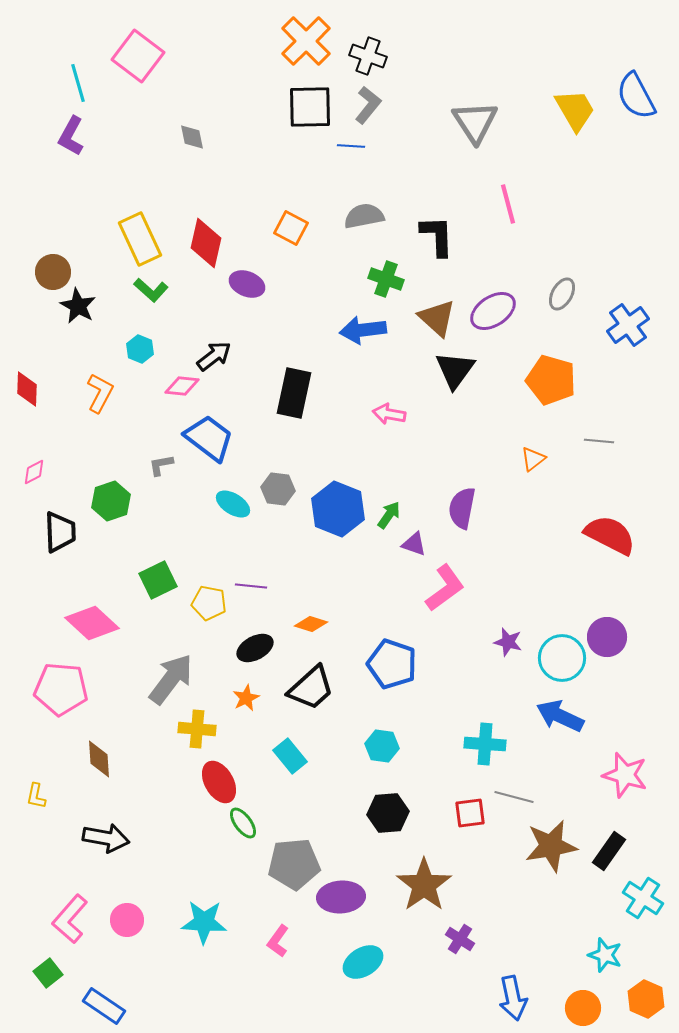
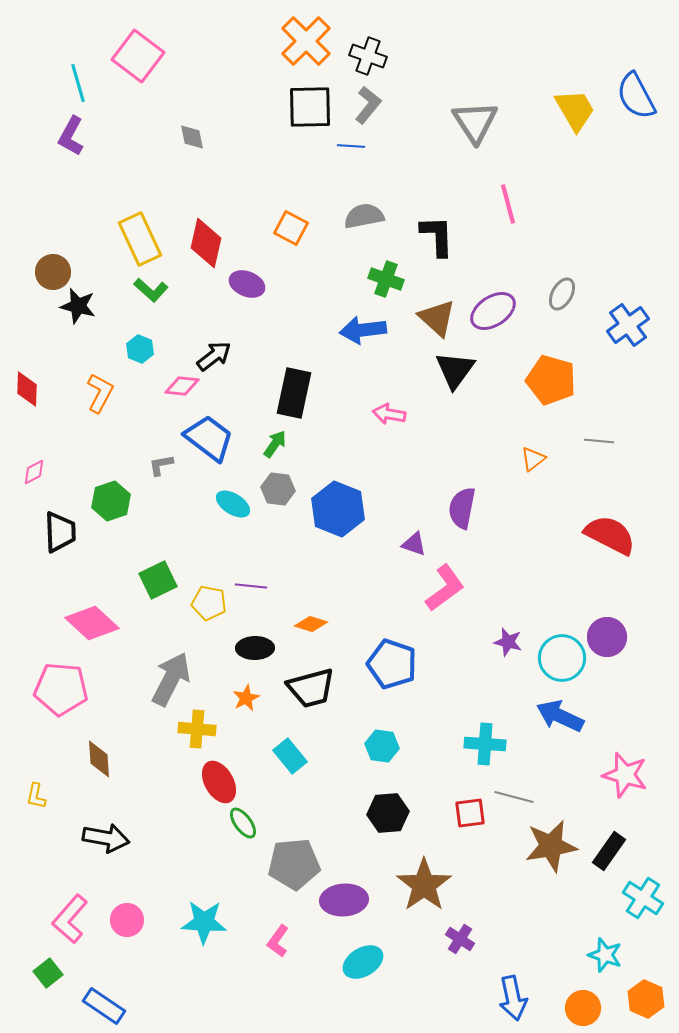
black star at (78, 306): rotated 15 degrees counterclockwise
green arrow at (389, 515): moved 114 px left, 71 px up
black ellipse at (255, 648): rotated 27 degrees clockwise
gray arrow at (171, 679): rotated 10 degrees counterclockwise
black trapezoid at (311, 688): rotated 27 degrees clockwise
purple ellipse at (341, 897): moved 3 px right, 3 px down
